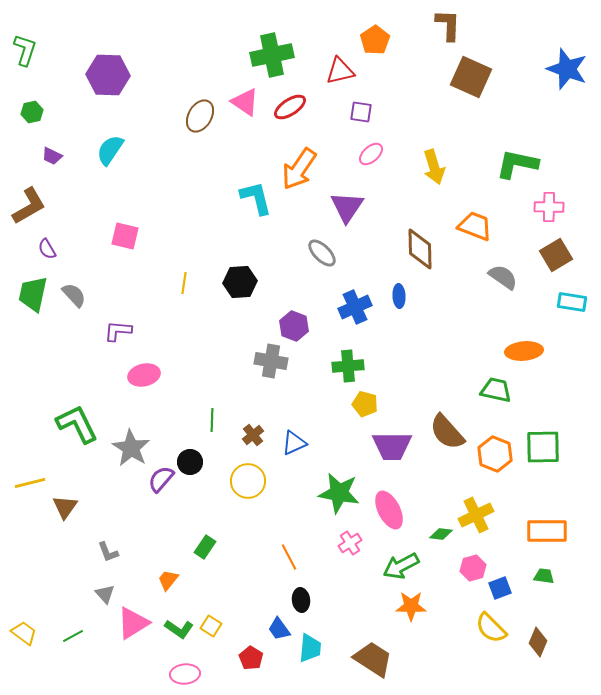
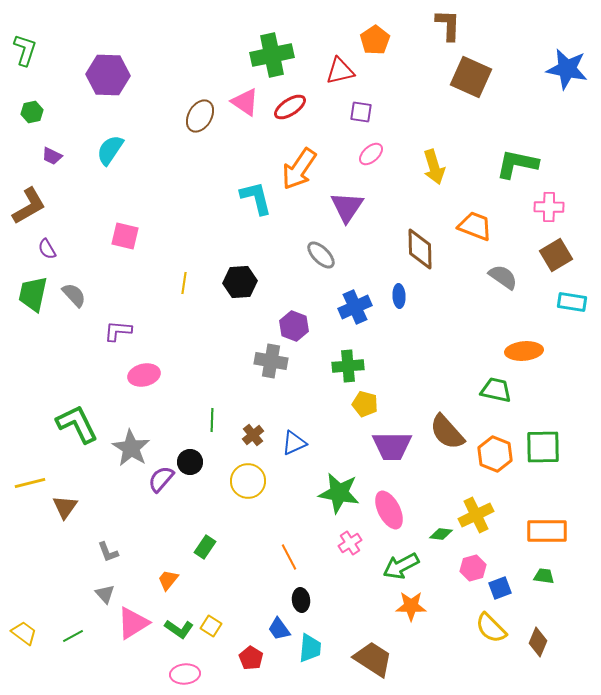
blue star at (567, 69): rotated 9 degrees counterclockwise
gray ellipse at (322, 253): moved 1 px left, 2 px down
